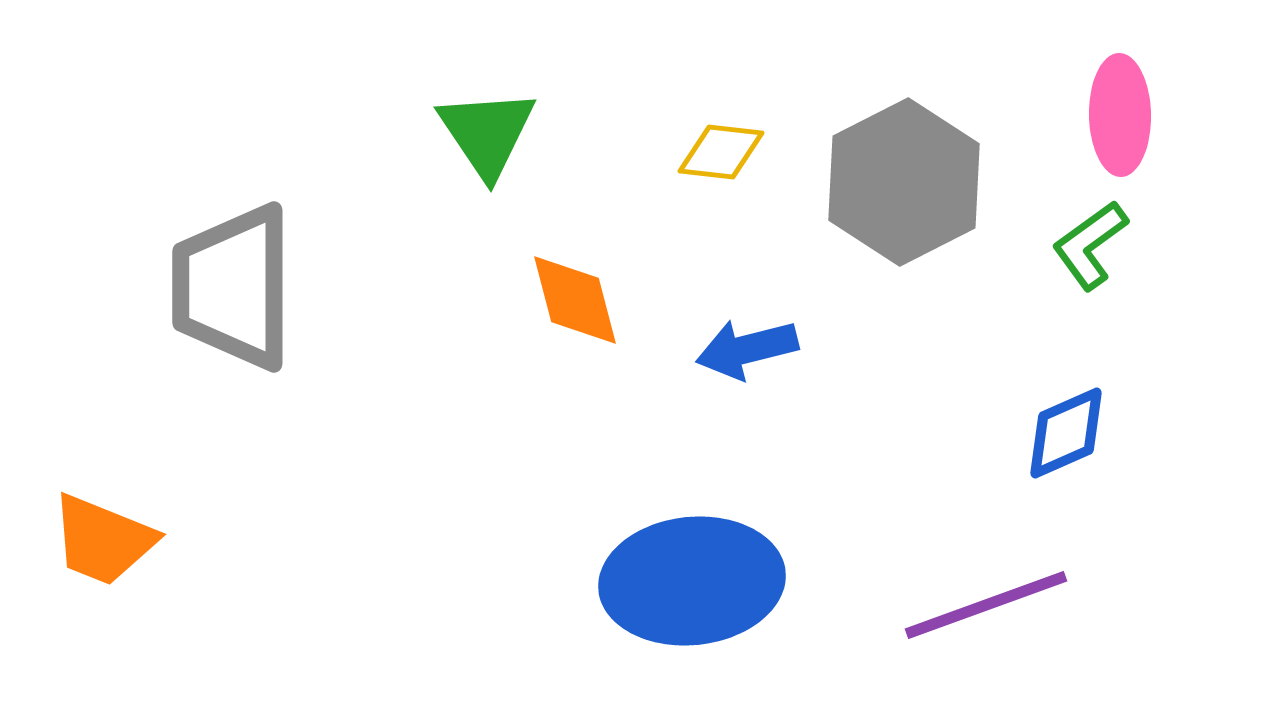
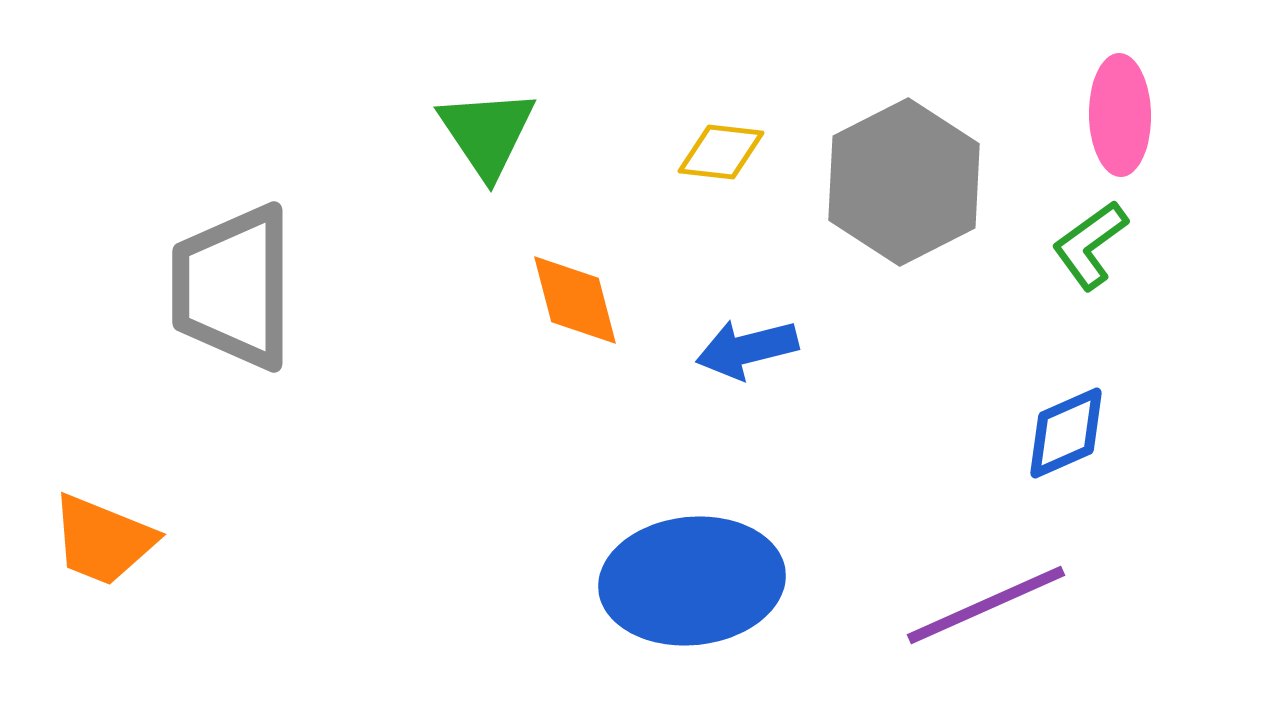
purple line: rotated 4 degrees counterclockwise
